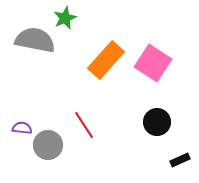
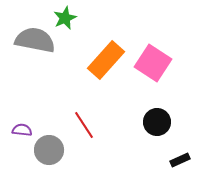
purple semicircle: moved 2 px down
gray circle: moved 1 px right, 5 px down
